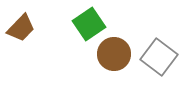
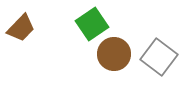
green square: moved 3 px right
